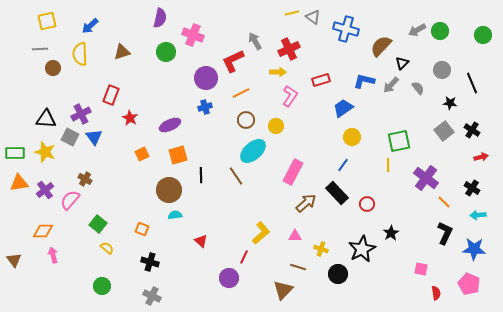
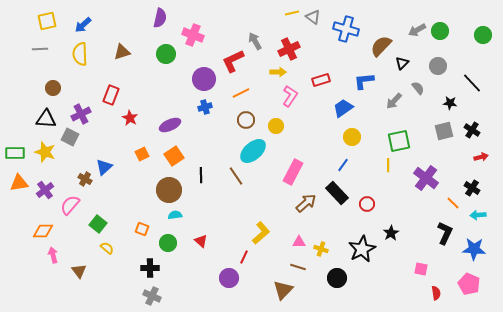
blue arrow at (90, 26): moved 7 px left, 1 px up
green circle at (166, 52): moved 2 px down
brown circle at (53, 68): moved 20 px down
gray circle at (442, 70): moved 4 px left, 4 px up
purple circle at (206, 78): moved 2 px left, 1 px down
blue L-shape at (364, 81): rotated 20 degrees counterclockwise
black line at (472, 83): rotated 20 degrees counterclockwise
gray arrow at (391, 85): moved 3 px right, 16 px down
gray square at (444, 131): rotated 24 degrees clockwise
blue triangle at (94, 137): moved 10 px right, 30 px down; rotated 24 degrees clockwise
orange square at (178, 155): moved 4 px left, 1 px down; rotated 18 degrees counterclockwise
pink semicircle at (70, 200): moved 5 px down
orange line at (444, 202): moved 9 px right, 1 px down
pink triangle at (295, 236): moved 4 px right, 6 px down
brown triangle at (14, 260): moved 65 px right, 11 px down
black cross at (150, 262): moved 6 px down; rotated 18 degrees counterclockwise
black circle at (338, 274): moved 1 px left, 4 px down
green circle at (102, 286): moved 66 px right, 43 px up
